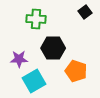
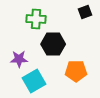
black square: rotated 16 degrees clockwise
black hexagon: moved 4 px up
orange pentagon: rotated 20 degrees counterclockwise
